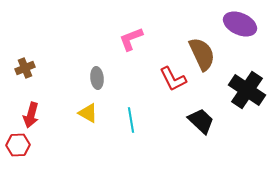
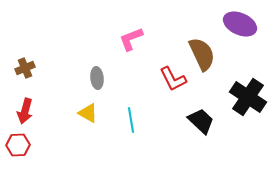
black cross: moved 1 px right, 7 px down
red arrow: moved 6 px left, 4 px up
